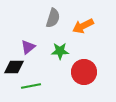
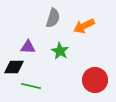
orange arrow: moved 1 px right
purple triangle: rotated 42 degrees clockwise
green star: rotated 30 degrees clockwise
red circle: moved 11 px right, 8 px down
green line: rotated 24 degrees clockwise
